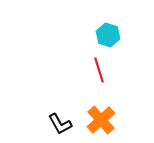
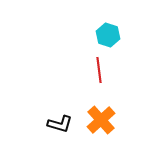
red line: rotated 10 degrees clockwise
black L-shape: rotated 45 degrees counterclockwise
